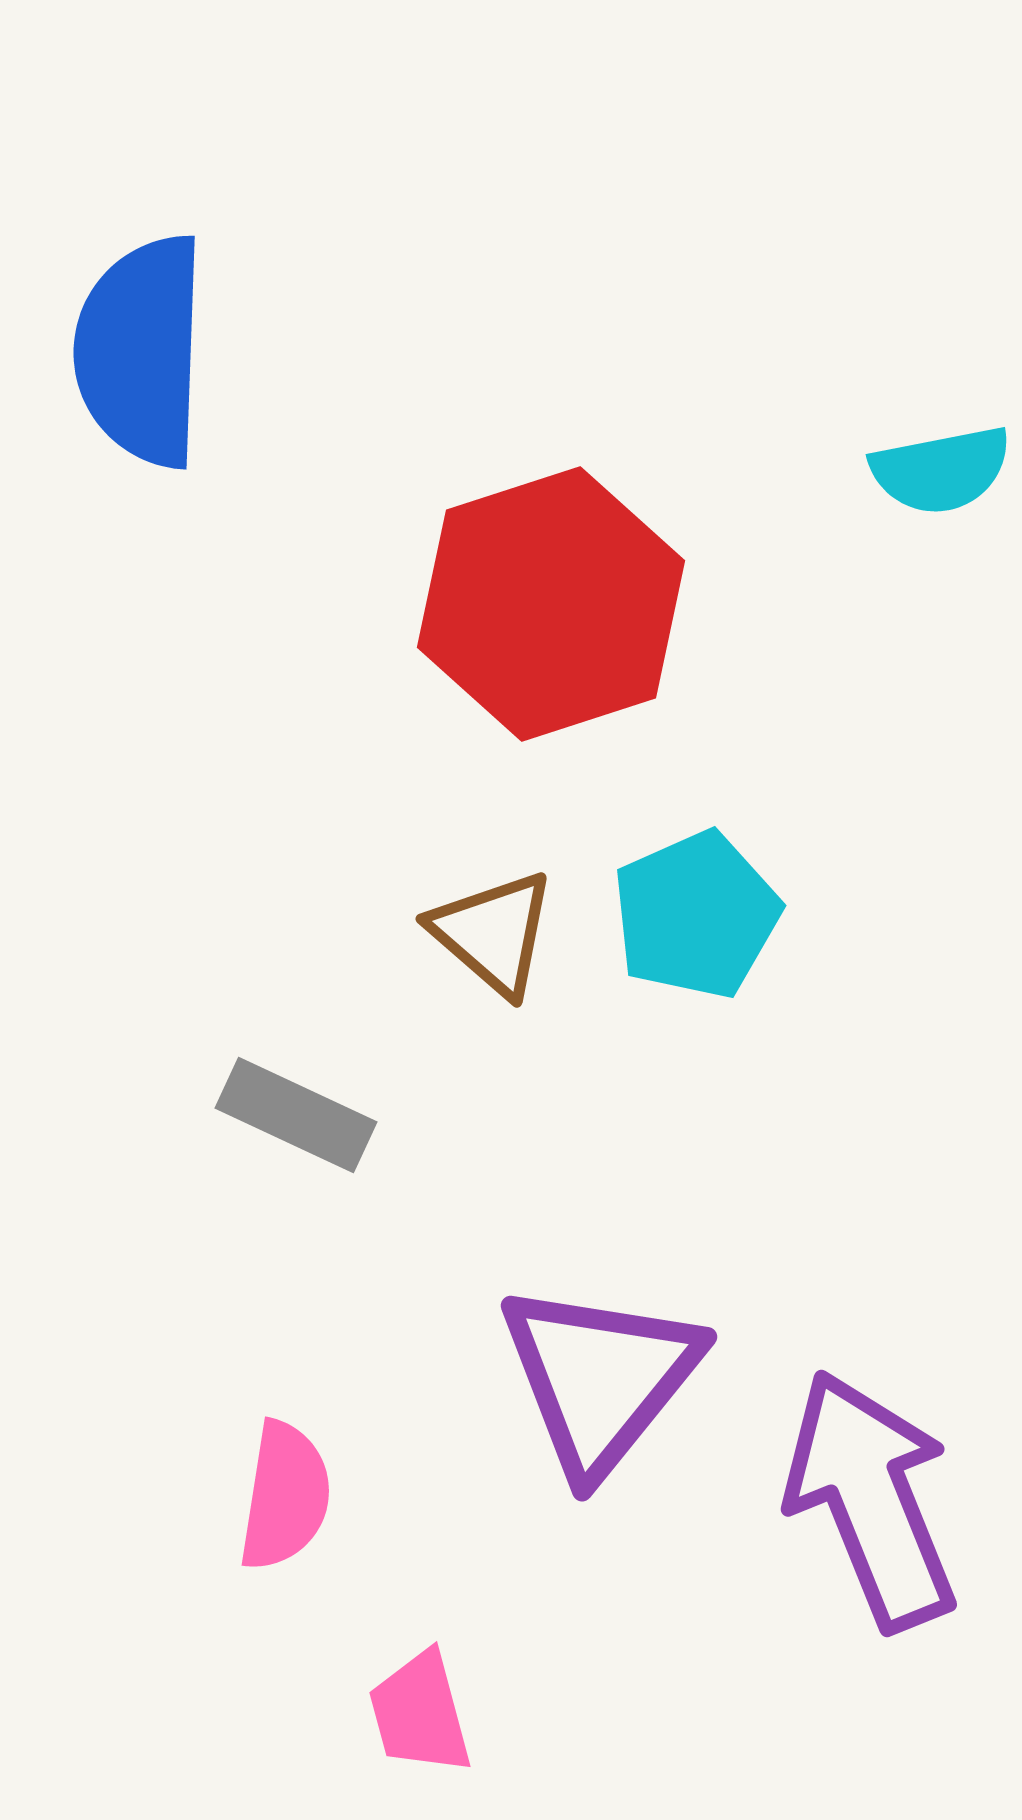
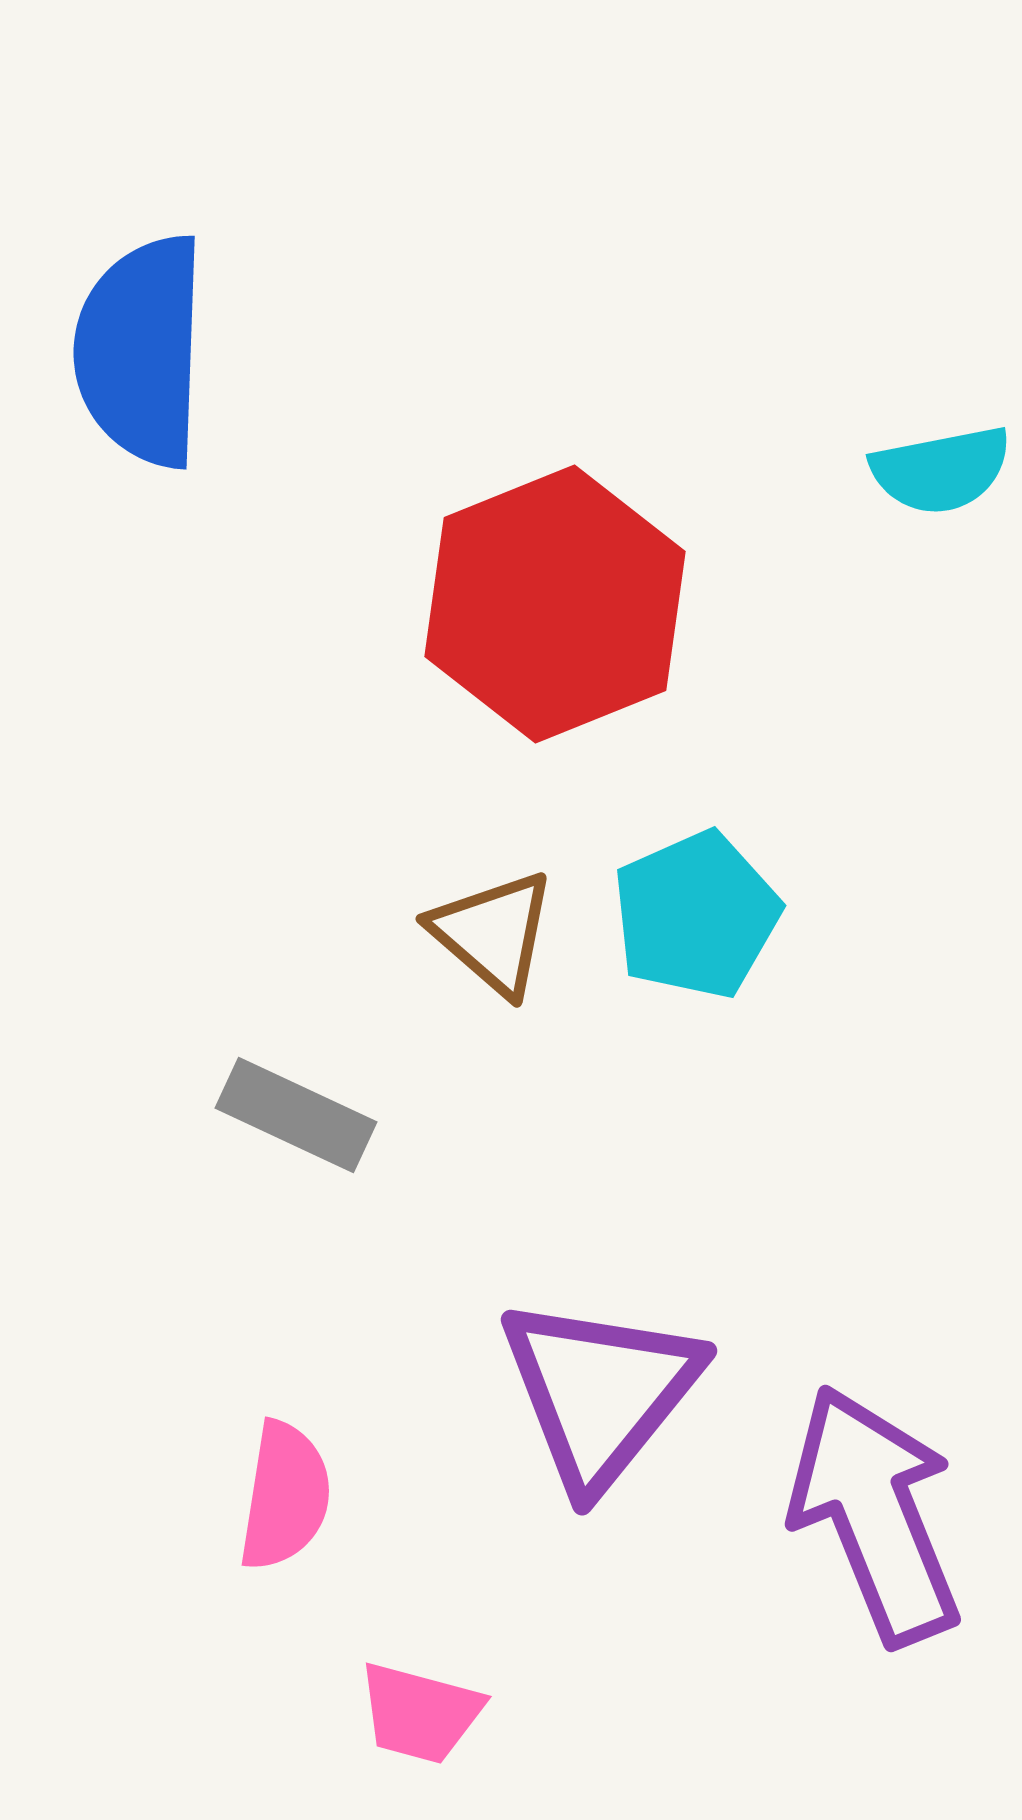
red hexagon: moved 4 px right; rotated 4 degrees counterclockwise
purple triangle: moved 14 px down
purple arrow: moved 4 px right, 15 px down
pink trapezoid: rotated 60 degrees counterclockwise
